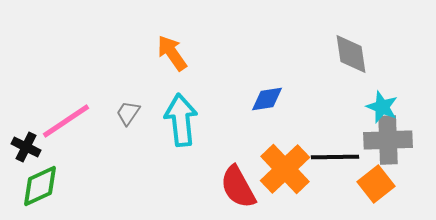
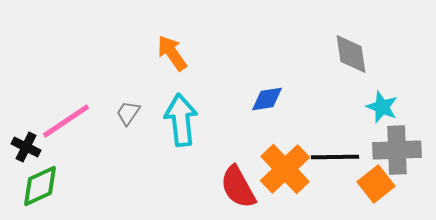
gray cross: moved 9 px right, 10 px down
